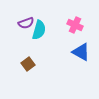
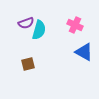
blue triangle: moved 3 px right
brown square: rotated 24 degrees clockwise
